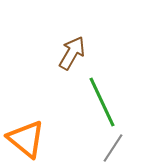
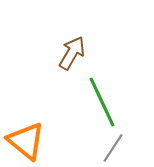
orange triangle: moved 2 px down
